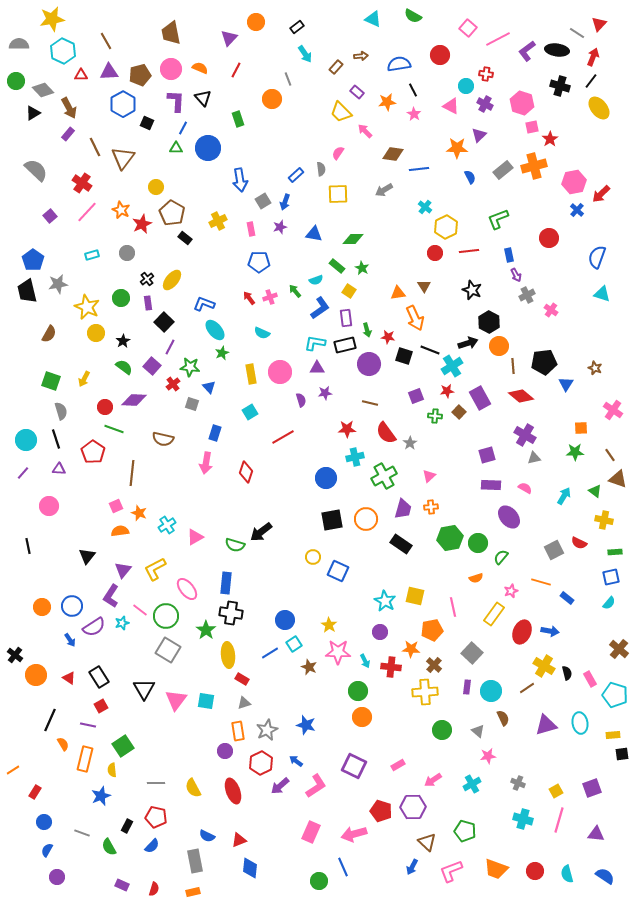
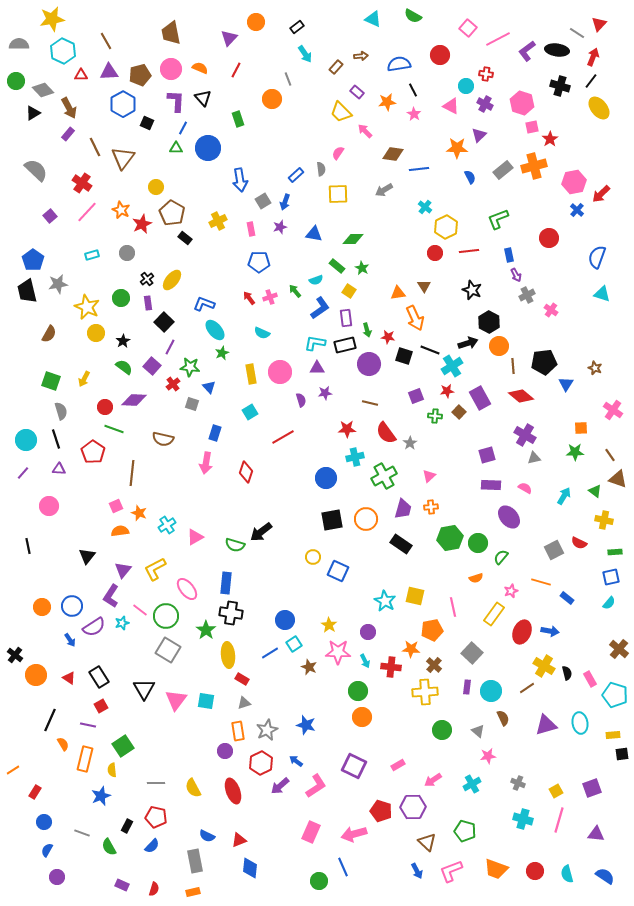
purple circle at (380, 632): moved 12 px left
blue arrow at (412, 867): moved 5 px right, 4 px down; rotated 56 degrees counterclockwise
